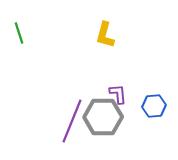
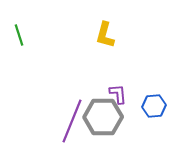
green line: moved 2 px down
